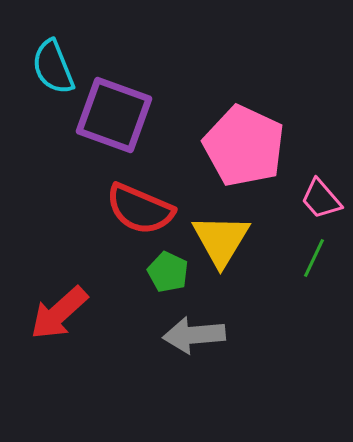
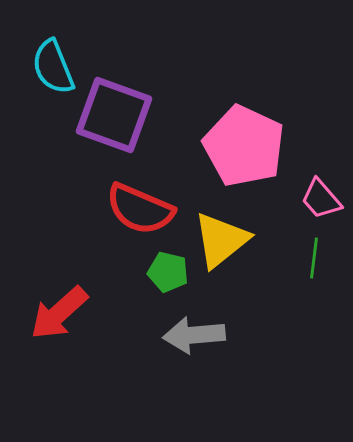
yellow triangle: rotated 20 degrees clockwise
green line: rotated 18 degrees counterclockwise
green pentagon: rotated 12 degrees counterclockwise
